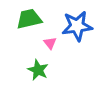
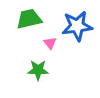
green star: rotated 25 degrees counterclockwise
